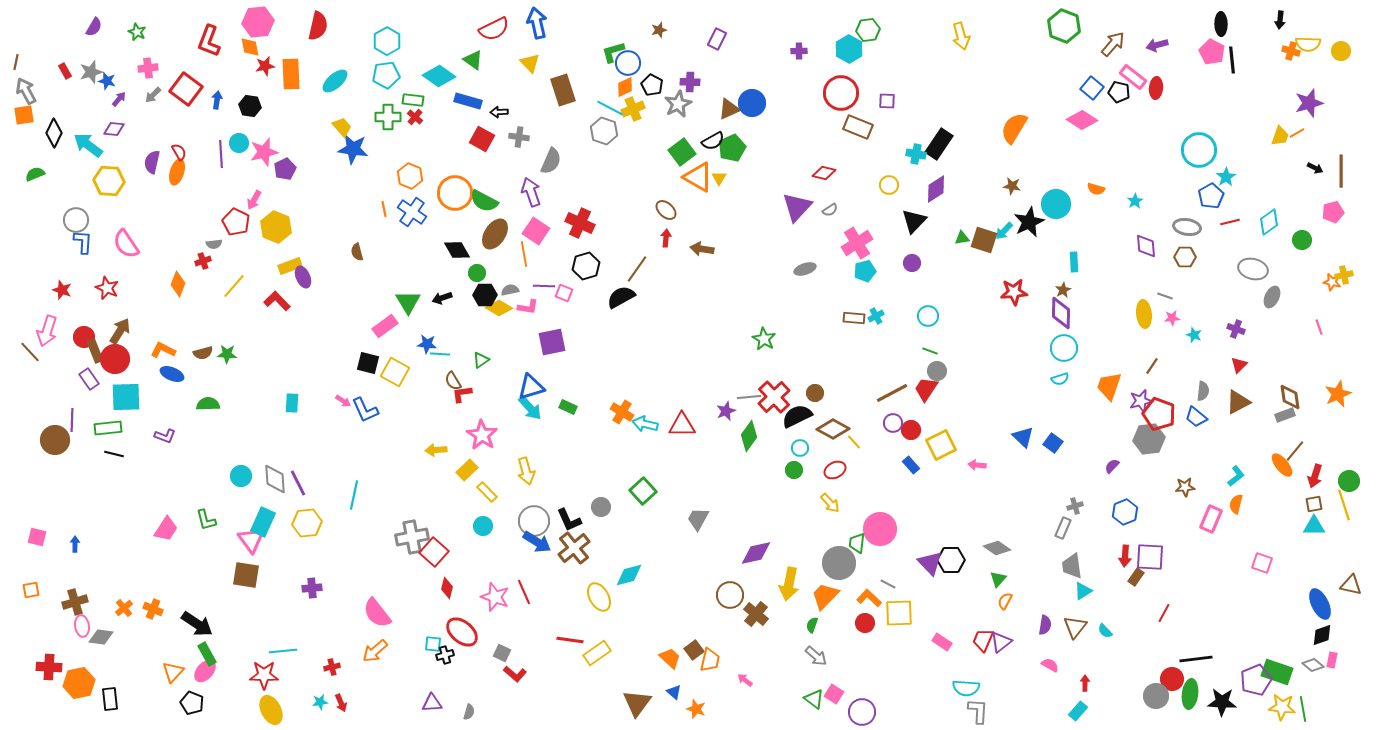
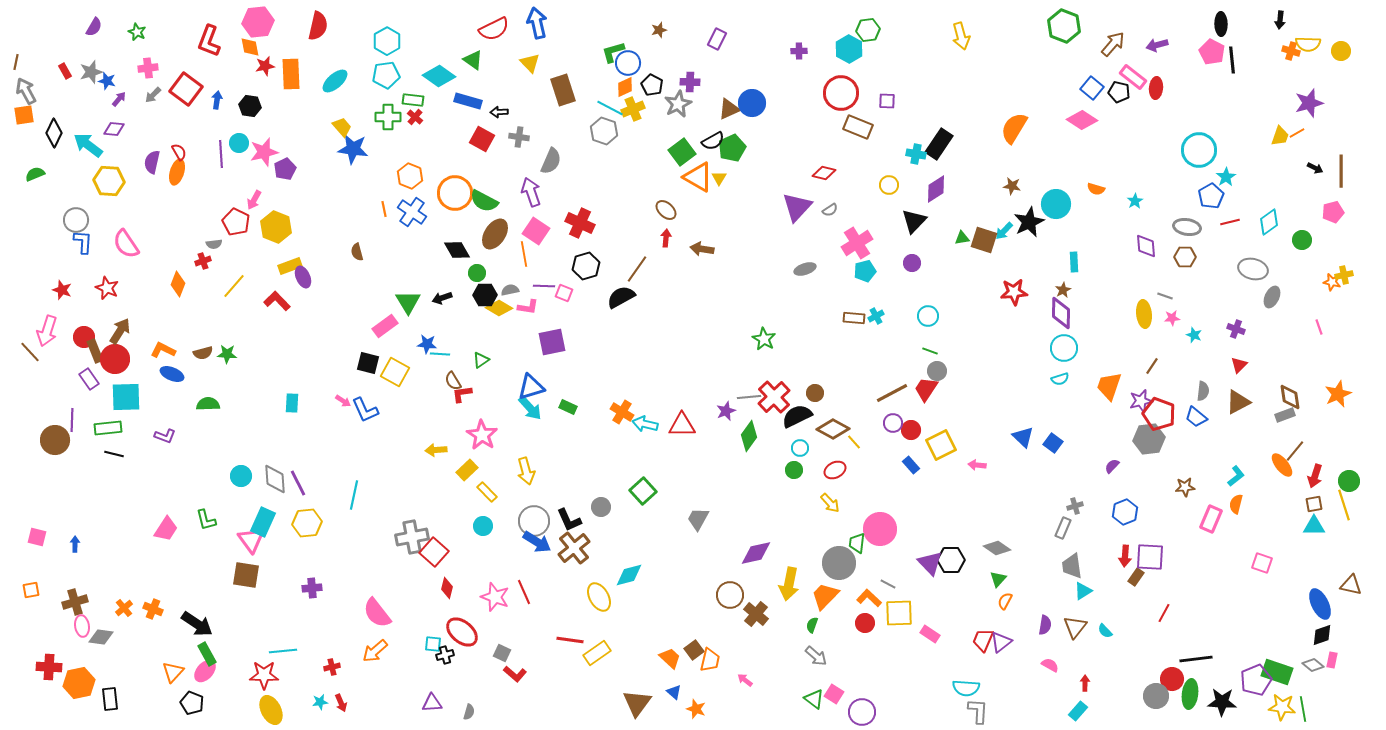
pink rectangle at (942, 642): moved 12 px left, 8 px up
